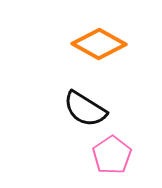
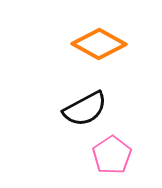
black semicircle: rotated 60 degrees counterclockwise
